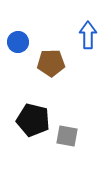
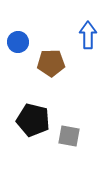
gray square: moved 2 px right
